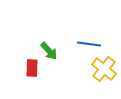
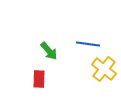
blue line: moved 1 px left
red rectangle: moved 7 px right, 11 px down
